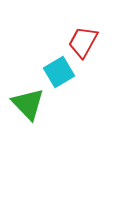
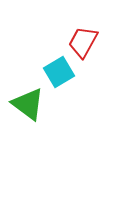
green triangle: rotated 9 degrees counterclockwise
